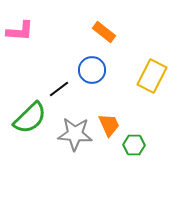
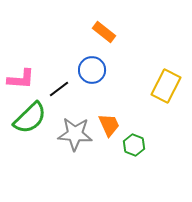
pink L-shape: moved 1 px right, 48 px down
yellow rectangle: moved 14 px right, 10 px down
green hexagon: rotated 20 degrees clockwise
